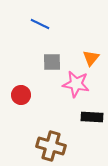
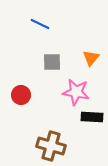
pink star: moved 8 px down
